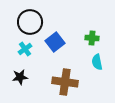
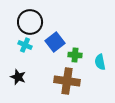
green cross: moved 17 px left, 17 px down
cyan cross: moved 4 px up; rotated 32 degrees counterclockwise
cyan semicircle: moved 3 px right
black star: moved 2 px left; rotated 28 degrees clockwise
brown cross: moved 2 px right, 1 px up
